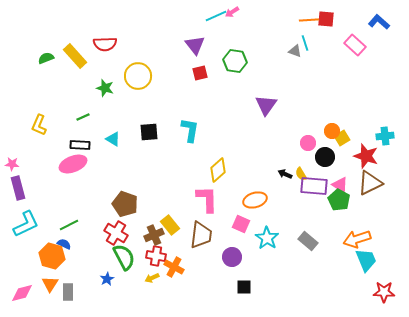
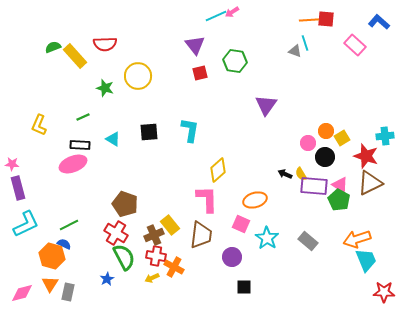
green semicircle at (46, 58): moved 7 px right, 11 px up
orange circle at (332, 131): moved 6 px left
gray rectangle at (68, 292): rotated 12 degrees clockwise
